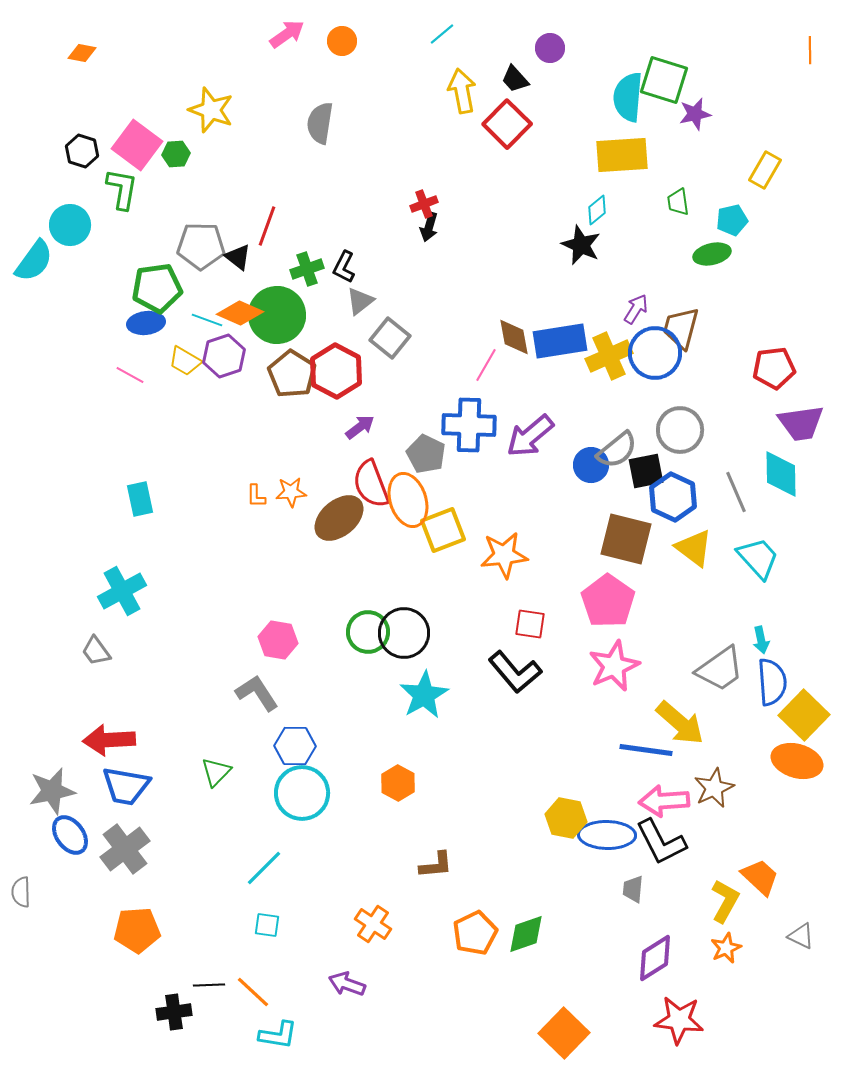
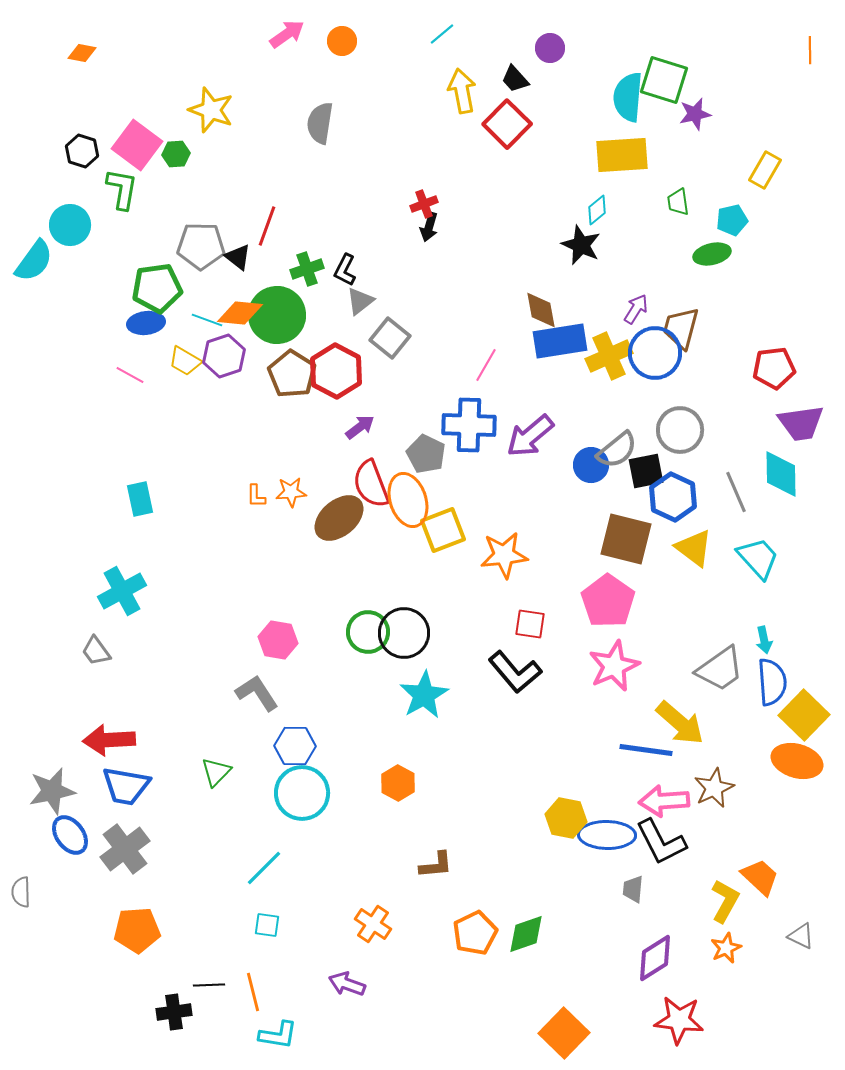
black L-shape at (344, 267): moved 1 px right, 3 px down
orange diamond at (240, 313): rotated 18 degrees counterclockwise
brown diamond at (514, 337): moved 27 px right, 27 px up
cyan arrow at (761, 640): moved 3 px right
orange line at (253, 992): rotated 33 degrees clockwise
